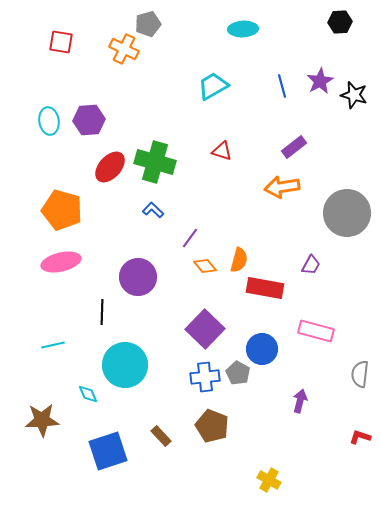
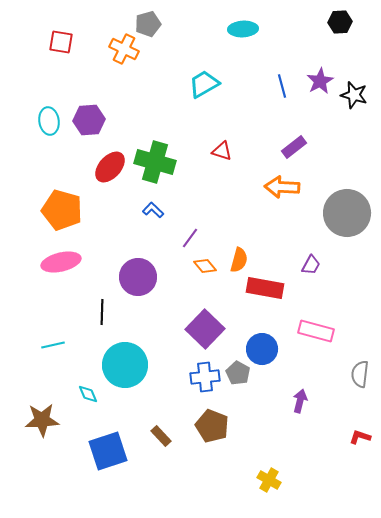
cyan trapezoid at (213, 86): moved 9 px left, 2 px up
orange arrow at (282, 187): rotated 12 degrees clockwise
